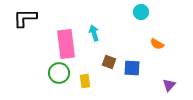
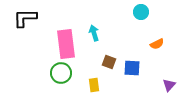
orange semicircle: rotated 56 degrees counterclockwise
green circle: moved 2 px right
yellow rectangle: moved 9 px right, 4 px down
